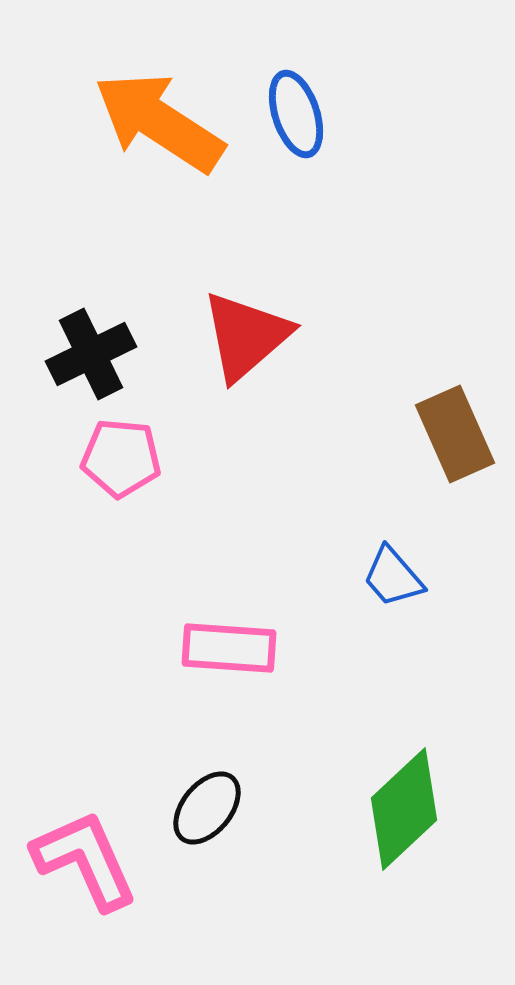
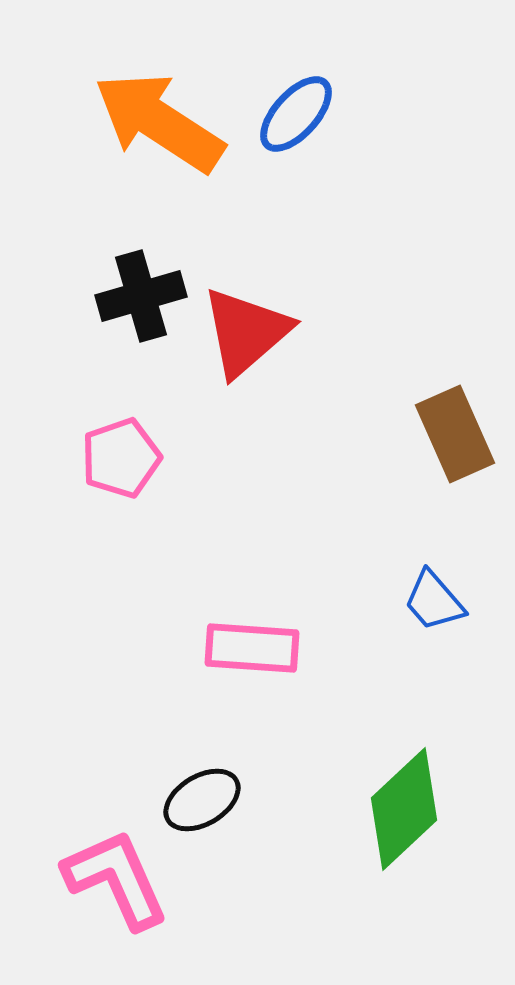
blue ellipse: rotated 60 degrees clockwise
red triangle: moved 4 px up
black cross: moved 50 px right, 58 px up; rotated 10 degrees clockwise
pink pentagon: rotated 24 degrees counterclockwise
blue trapezoid: moved 41 px right, 24 px down
pink rectangle: moved 23 px right
black ellipse: moved 5 px left, 8 px up; rotated 20 degrees clockwise
pink L-shape: moved 31 px right, 19 px down
